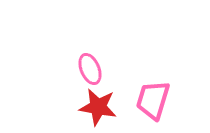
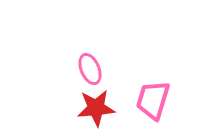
red star: moved 2 px left, 1 px down; rotated 15 degrees counterclockwise
